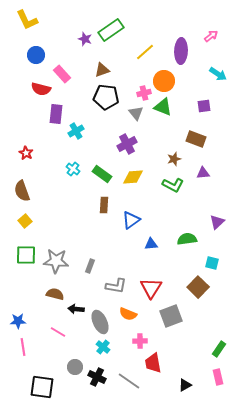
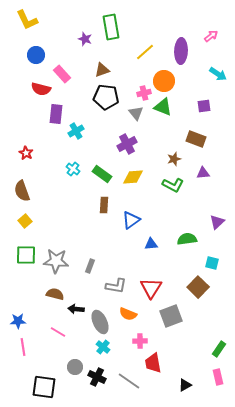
green rectangle at (111, 30): moved 3 px up; rotated 65 degrees counterclockwise
black square at (42, 387): moved 2 px right
